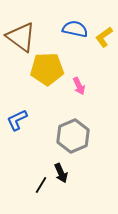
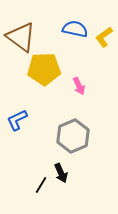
yellow pentagon: moved 3 px left
